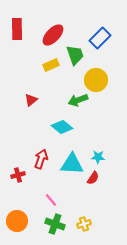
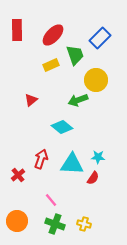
red rectangle: moved 1 px down
red cross: rotated 24 degrees counterclockwise
yellow cross: rotated 32 degrees clockwise
